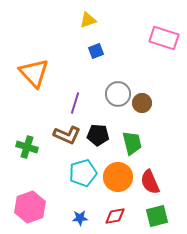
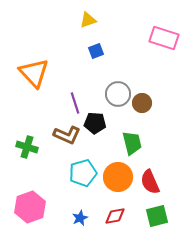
purple line: rotated 35 degrees counterclockwise
black pentagon: moved 3 px left, 12 px up
blue star: rotated 21 degrees counterclockwise
